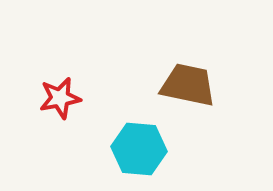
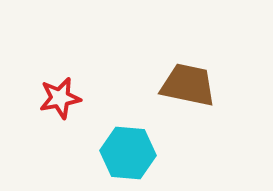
cyan hexagon: moved 11 px left, 4 px down
